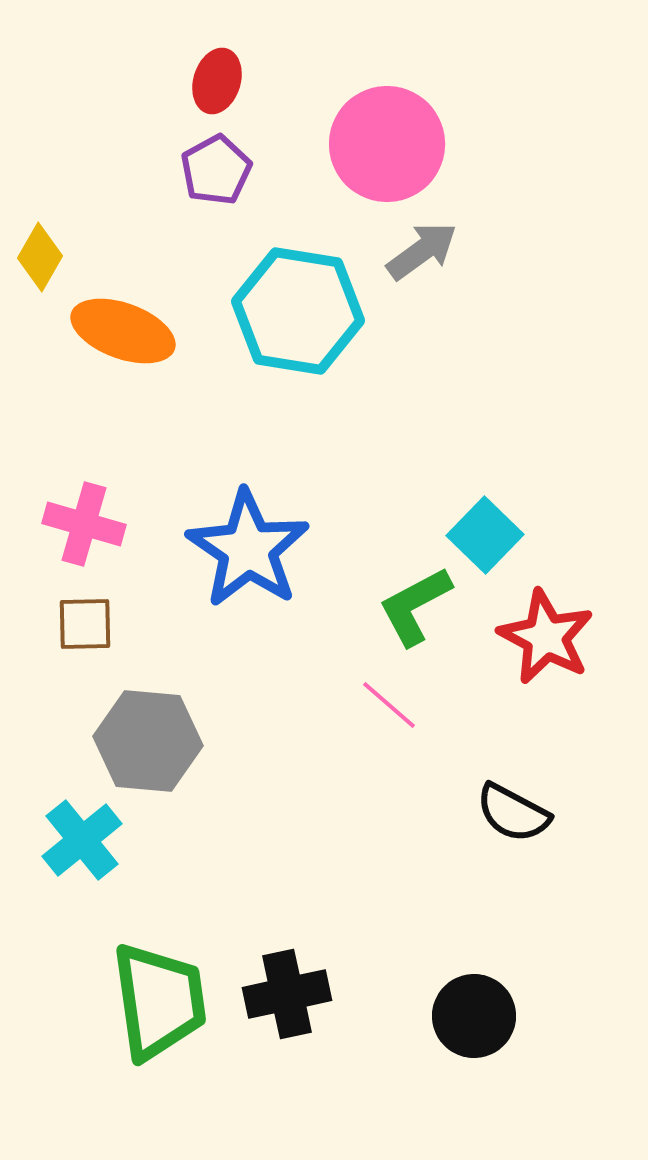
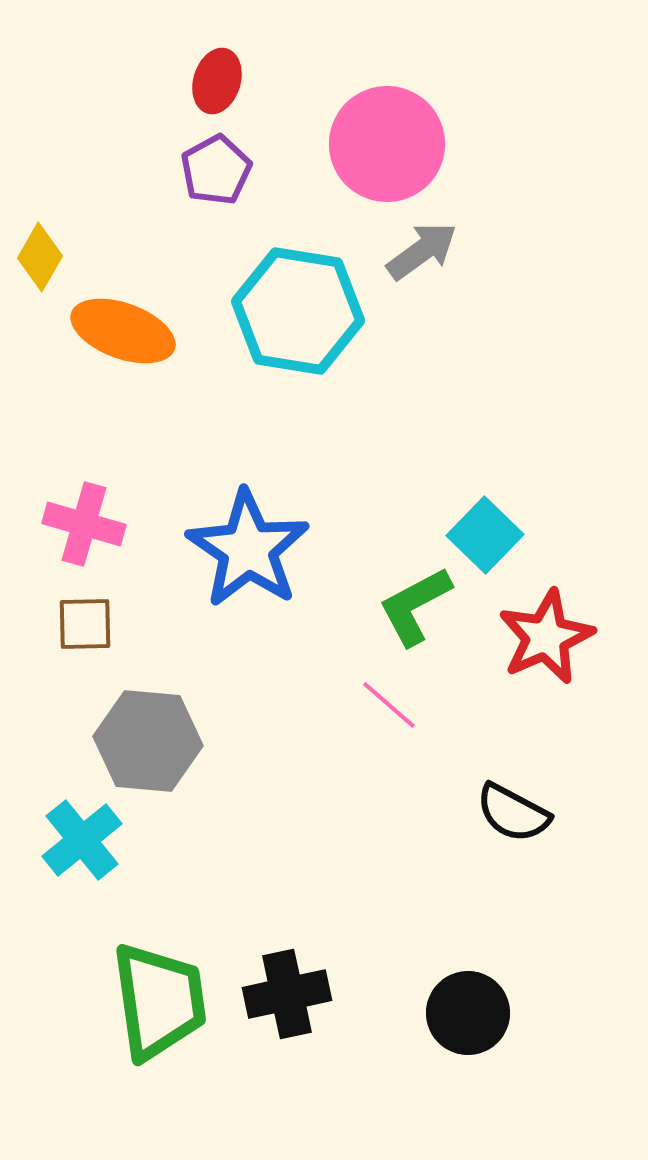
red star: rotated 20 degrees clockwise
black circle: moved 6 px left, 3 px up
